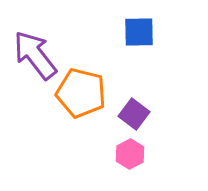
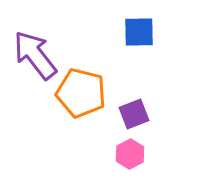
purple square: rotated 32 degrees clockwise
